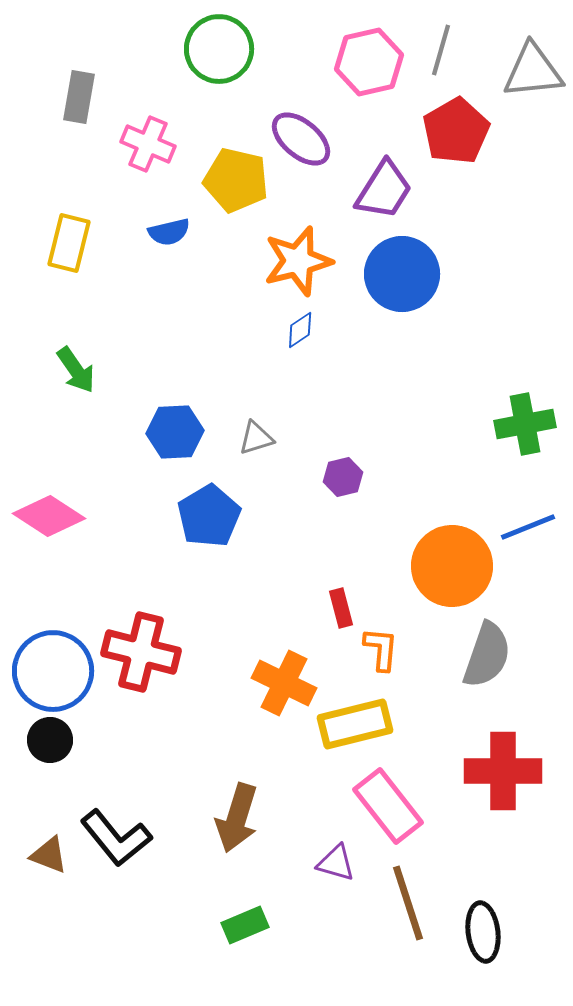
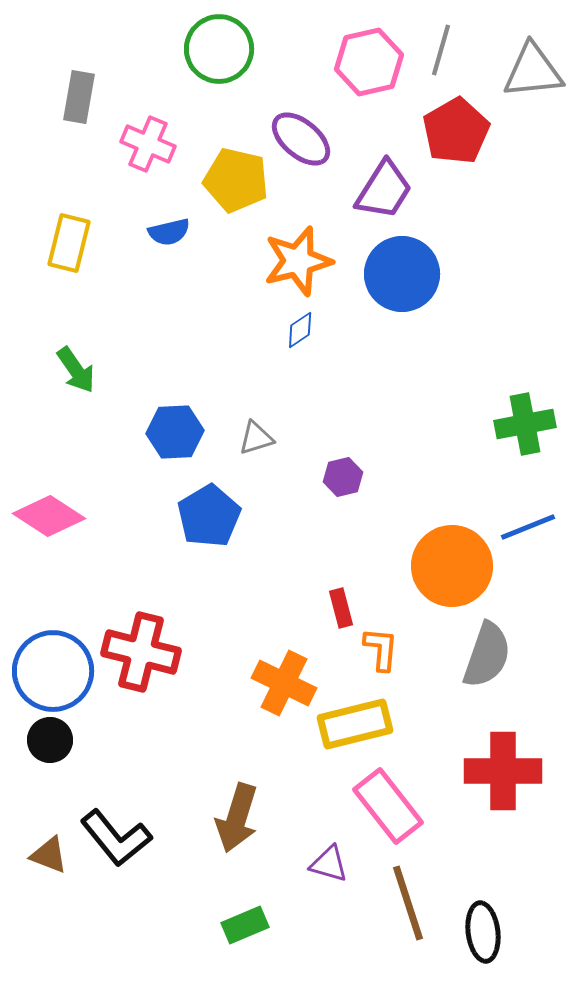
purple triangle at (336, 863): moved 7 px left, 1 px down
